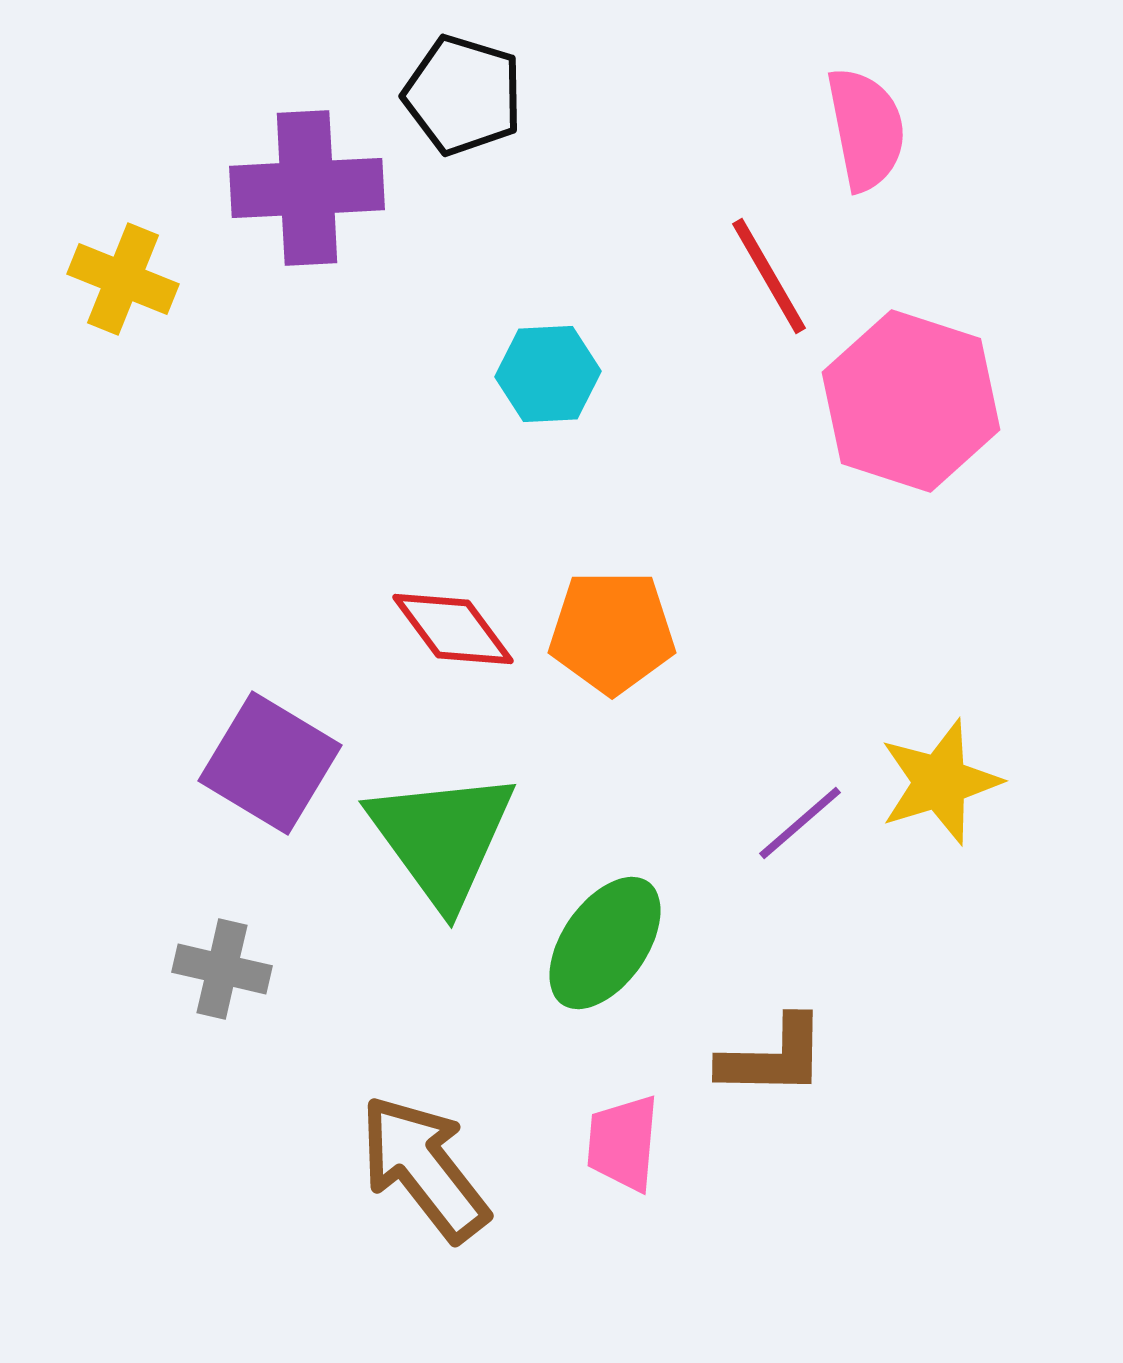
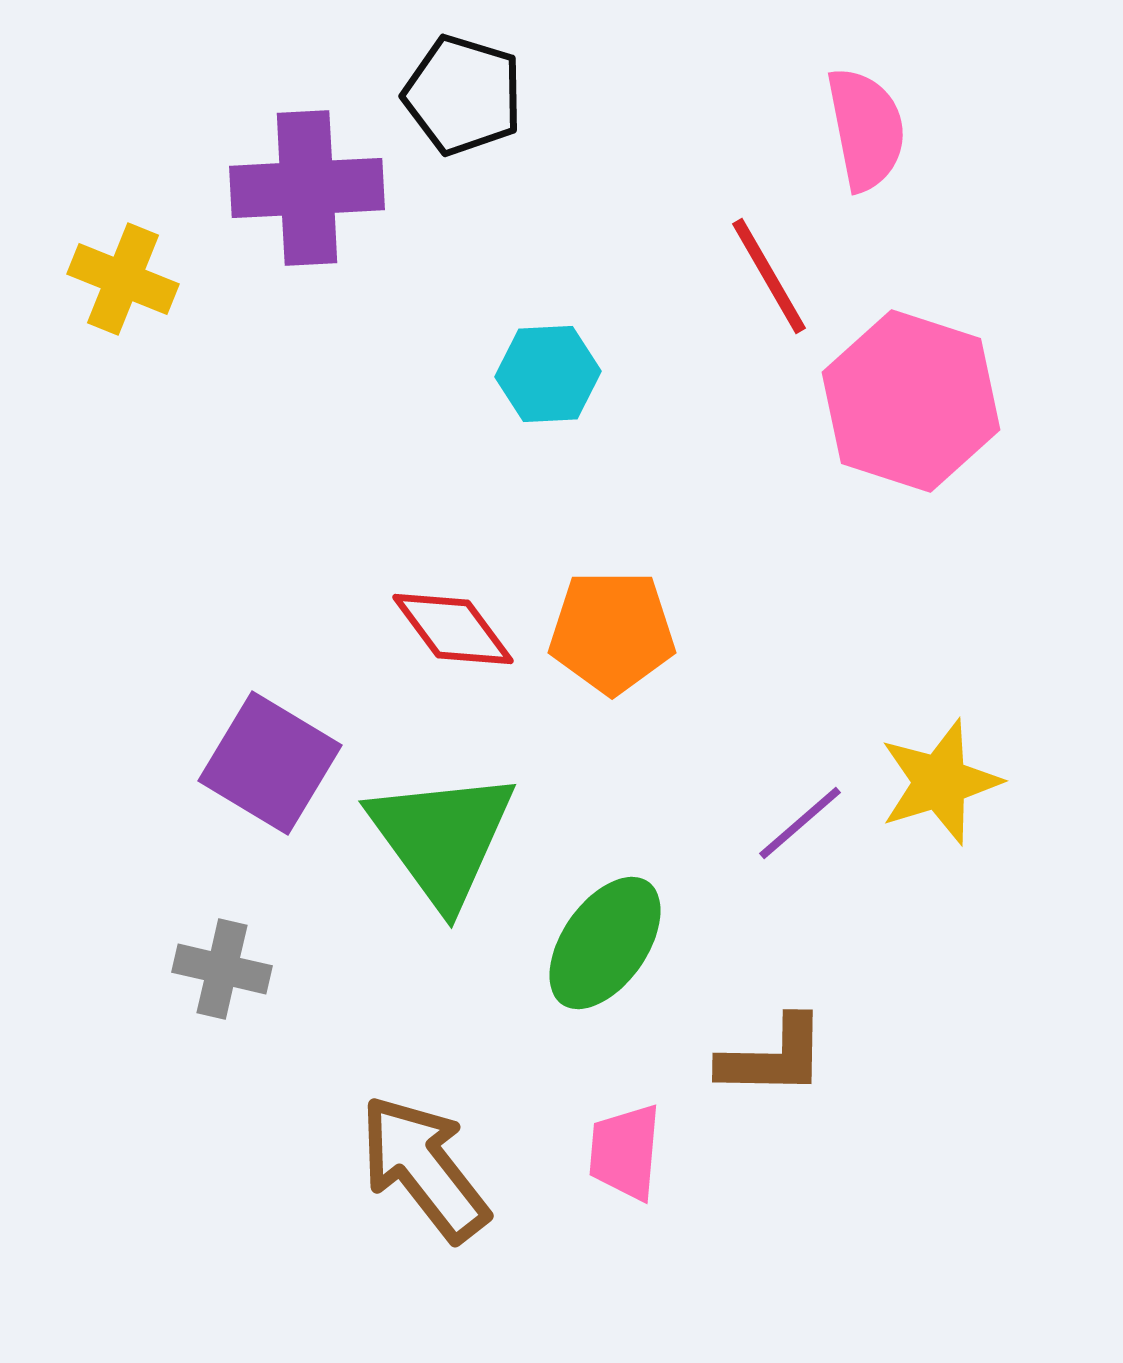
pink trapezoid: moved 2 px right, 9 px down
